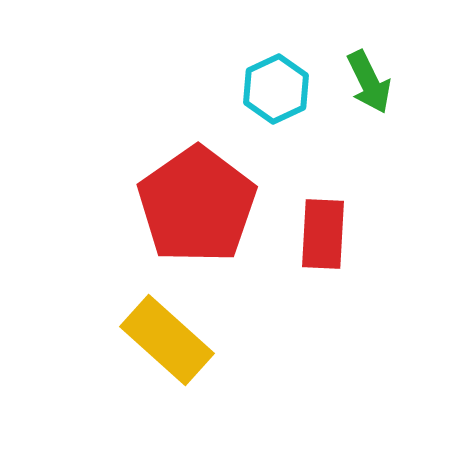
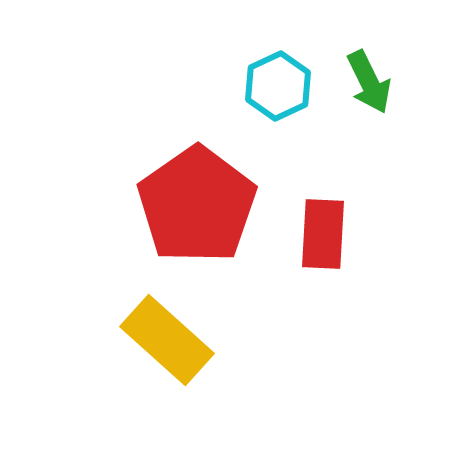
cyan hexagon: moved 2 px right, 3 px up
